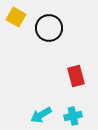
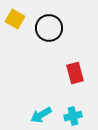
yellow square: moved 1 px left, 2 px down
red rectangle: moved 1 px left, 3 px up
